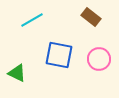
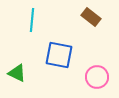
cyan line: rotated 55 degrees counterclockwise
pink circle: moved 2 px left, 18 px down
